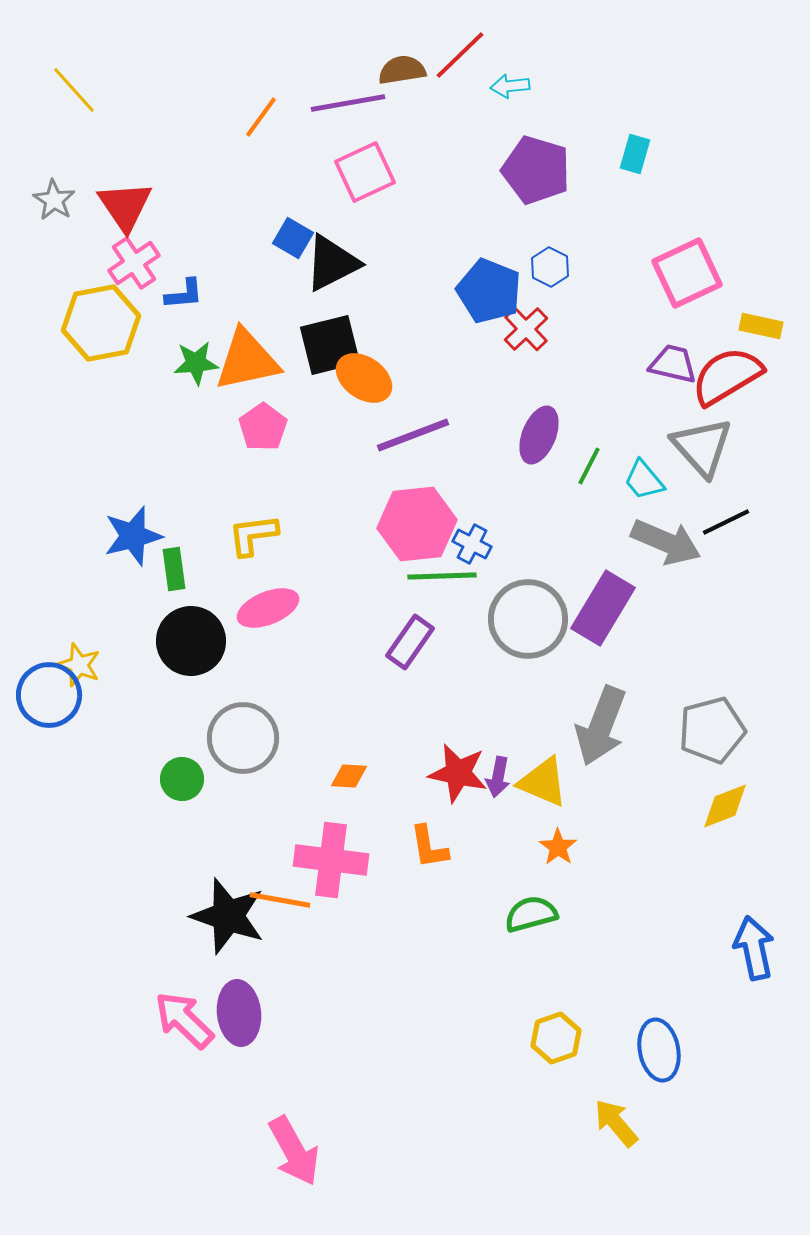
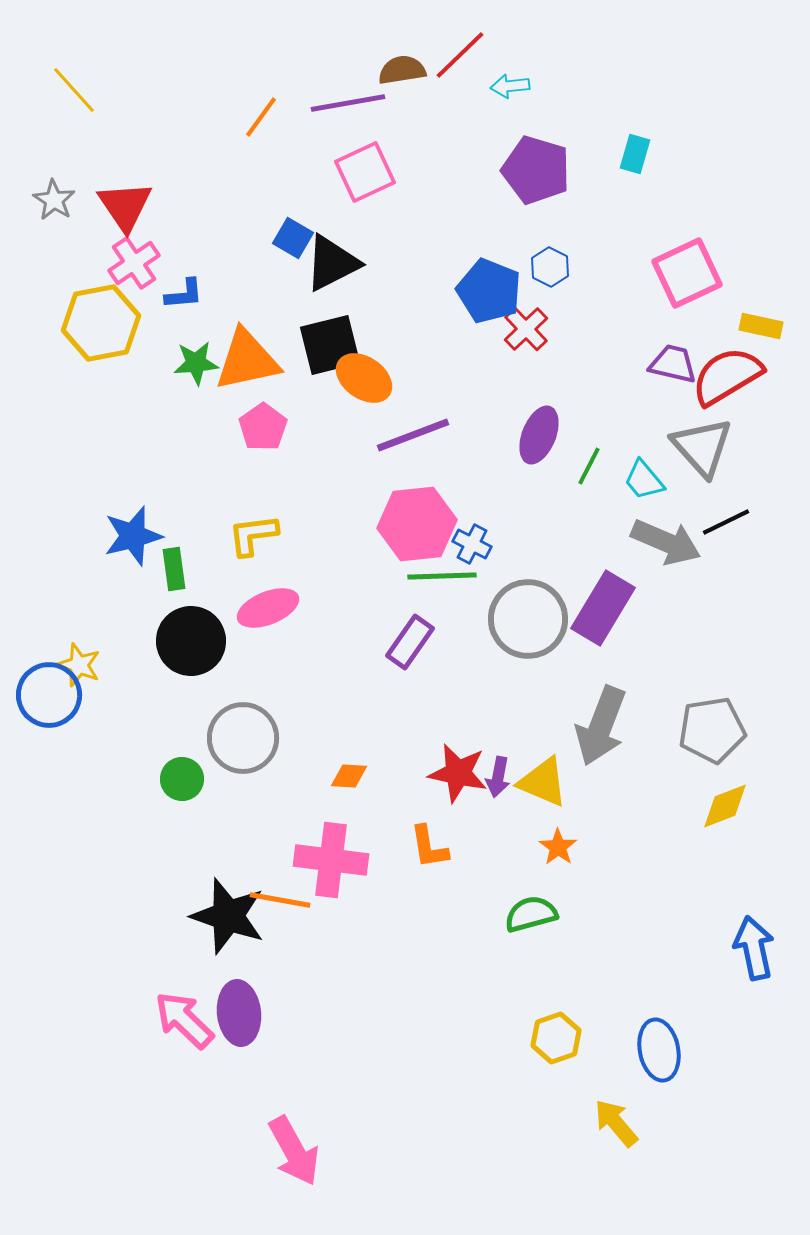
gray pentagon at (712, 730): rotated 6 degrees clockwise
